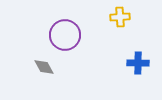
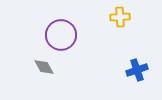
purple circle: moved 4 px left
blue cross: moved 1 px left, 7 px down; rotated 20 degrees counterclockwise
